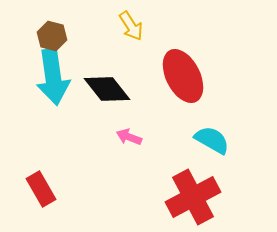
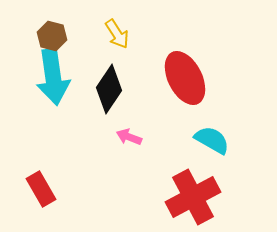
yellow arrow: moved 14 px left, 8 px down
red ellipse: moved 2 px right, 2 px down
black diamond: moved 2 px right; rotated 72 degrees clockwise
